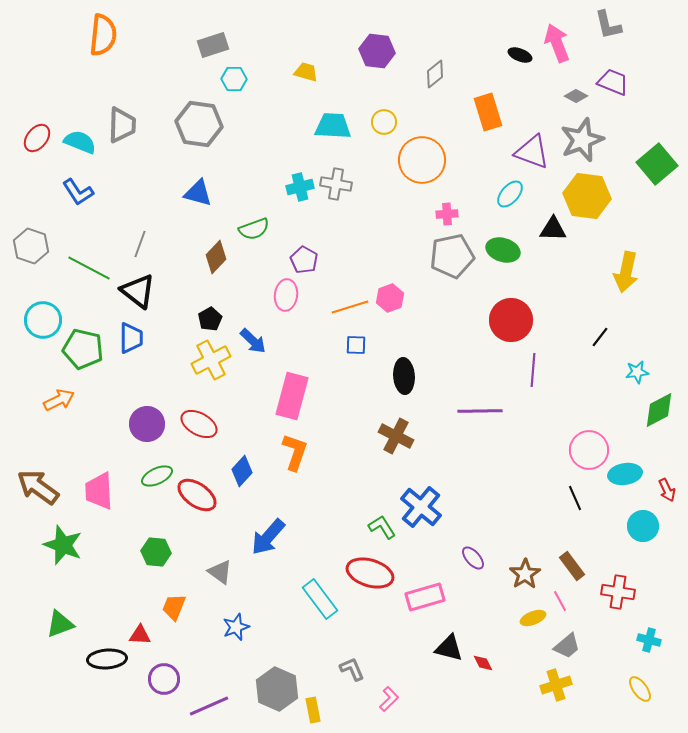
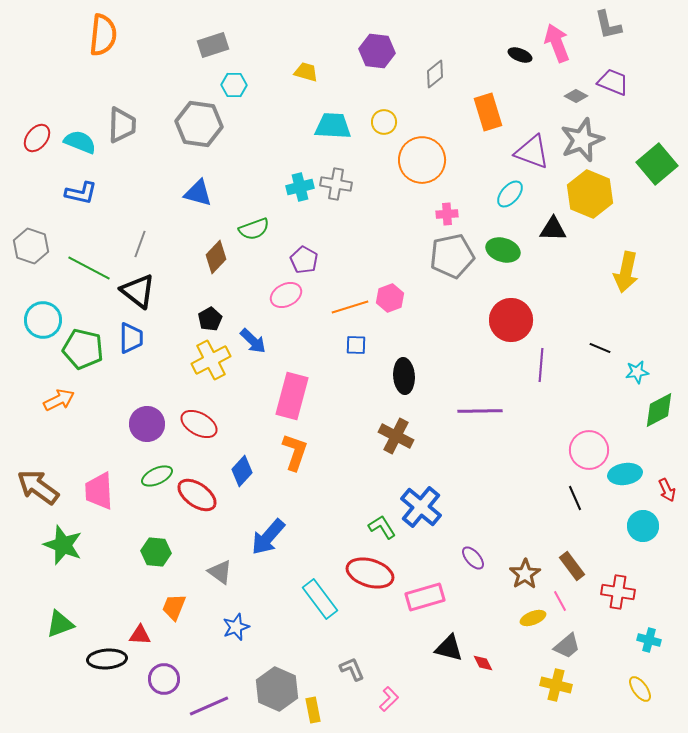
cyan hexagon at (234, 79): moved 6 px down
blue L-shape at (78, 192): moved 3 px right, 1 px down; rotated 44 degrees counterclockwise
yellow hexagon at (587, 196): moved 3 px right, 2 px up; rotated 15 degrees clockwise
pink ellipse at (286, 295): rotated 56 degrees clockwise
black line at (600, 337): moved 11 px down; rotated 75 degrees clockwise
purple line at (533, 370): moved 8 px right, 5 px up
yellow cross at (556, 685): rotated 32 degrees clockwise
